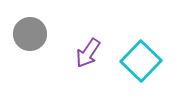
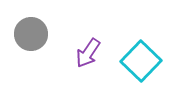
gray circle: moved 1 px right
